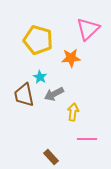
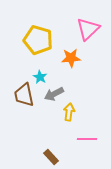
yellow arrow: moved 4 px left
